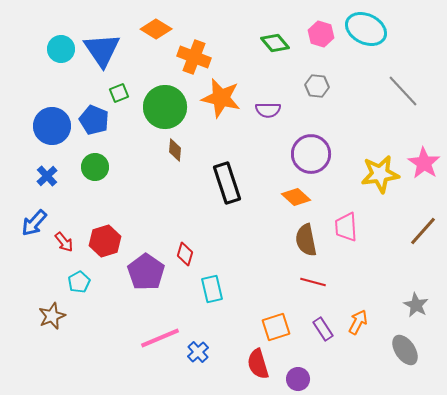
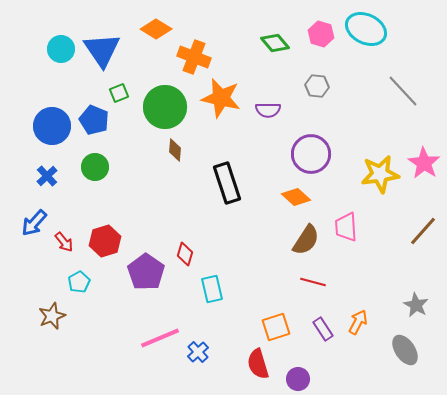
brown semicircle at (306, 240): rotated 136 degrees counterclockwise
